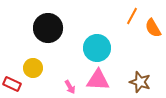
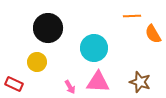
orange line: rotated 60 degrees clockwise
orange semicircle: moved 6 px down
cyan circle: moved 3 px left
yellow circle: moved 4 px right, 6 px up
pink triangle: moved 2 px down
red rectangle: moved 2 px right
